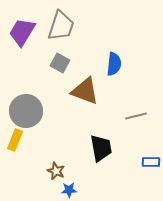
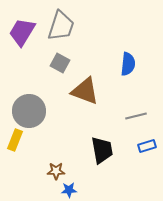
blue semicircle: moved 14 px right
gray circle: moved 3 px right
black trapezoid: moved 1 px right, 2 px down
blue rectangle: moved 4 px left, 16 px up; rotated 18 degrees counterclockwise
brown star: rotated 24 degrees counterclockwise
